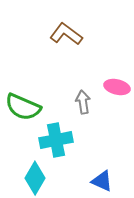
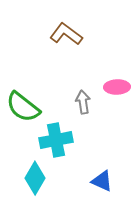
pink ellipse: rotated 15 degrees counterclockwise
green semicircle: rotated 15 degrees clockwise
